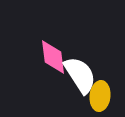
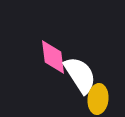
yellow ellipse: moved 2 px left, 3 px down
